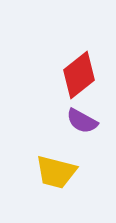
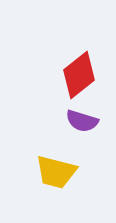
purple semicircle: rotated 12 degrees counterclockwise
